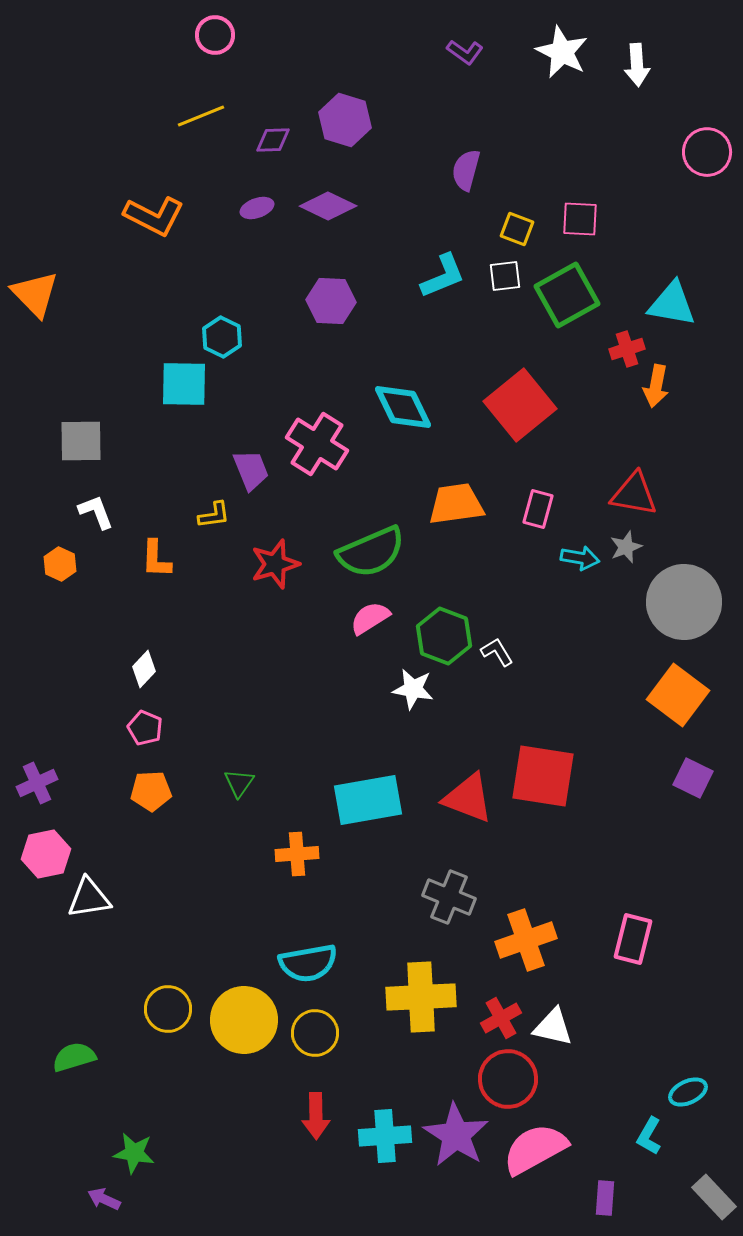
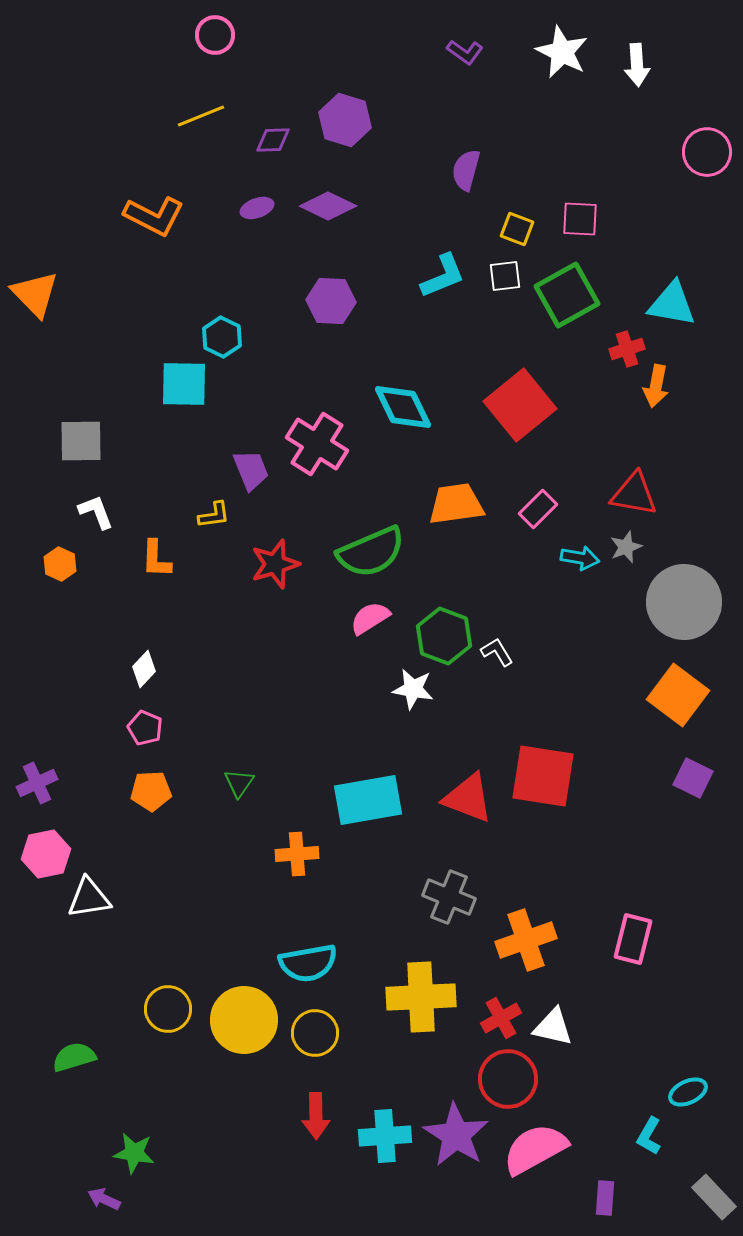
pink rectangle at (538, 509): rotated 30 degrees clockwise
